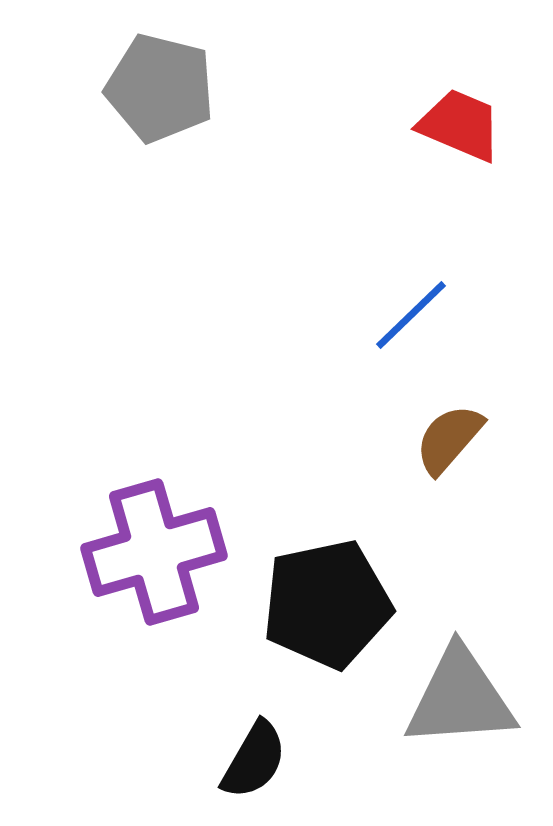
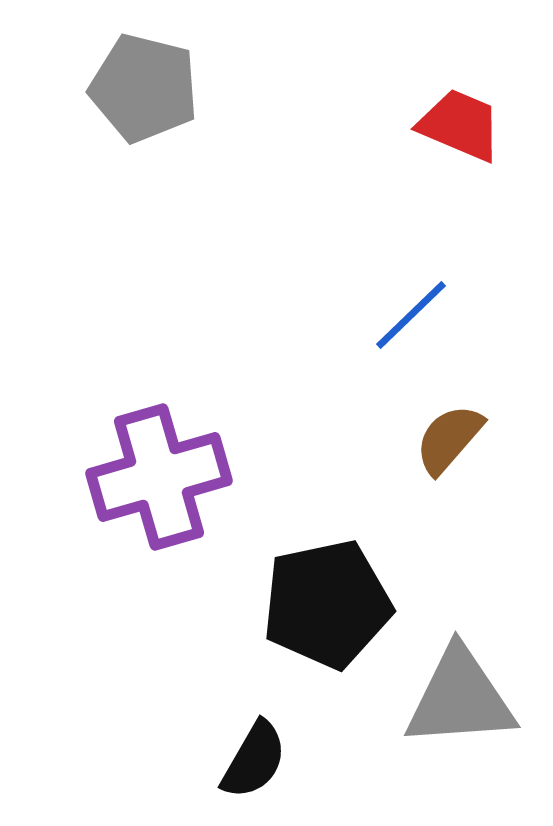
gray pentagon: moved 16 px left
purple cross: moved 5 px right, 75 px up
